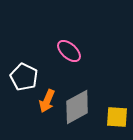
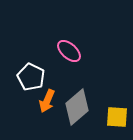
white pentagon: moved 7 px right
gray diamond: rotated 12 degrees counterclockwise
